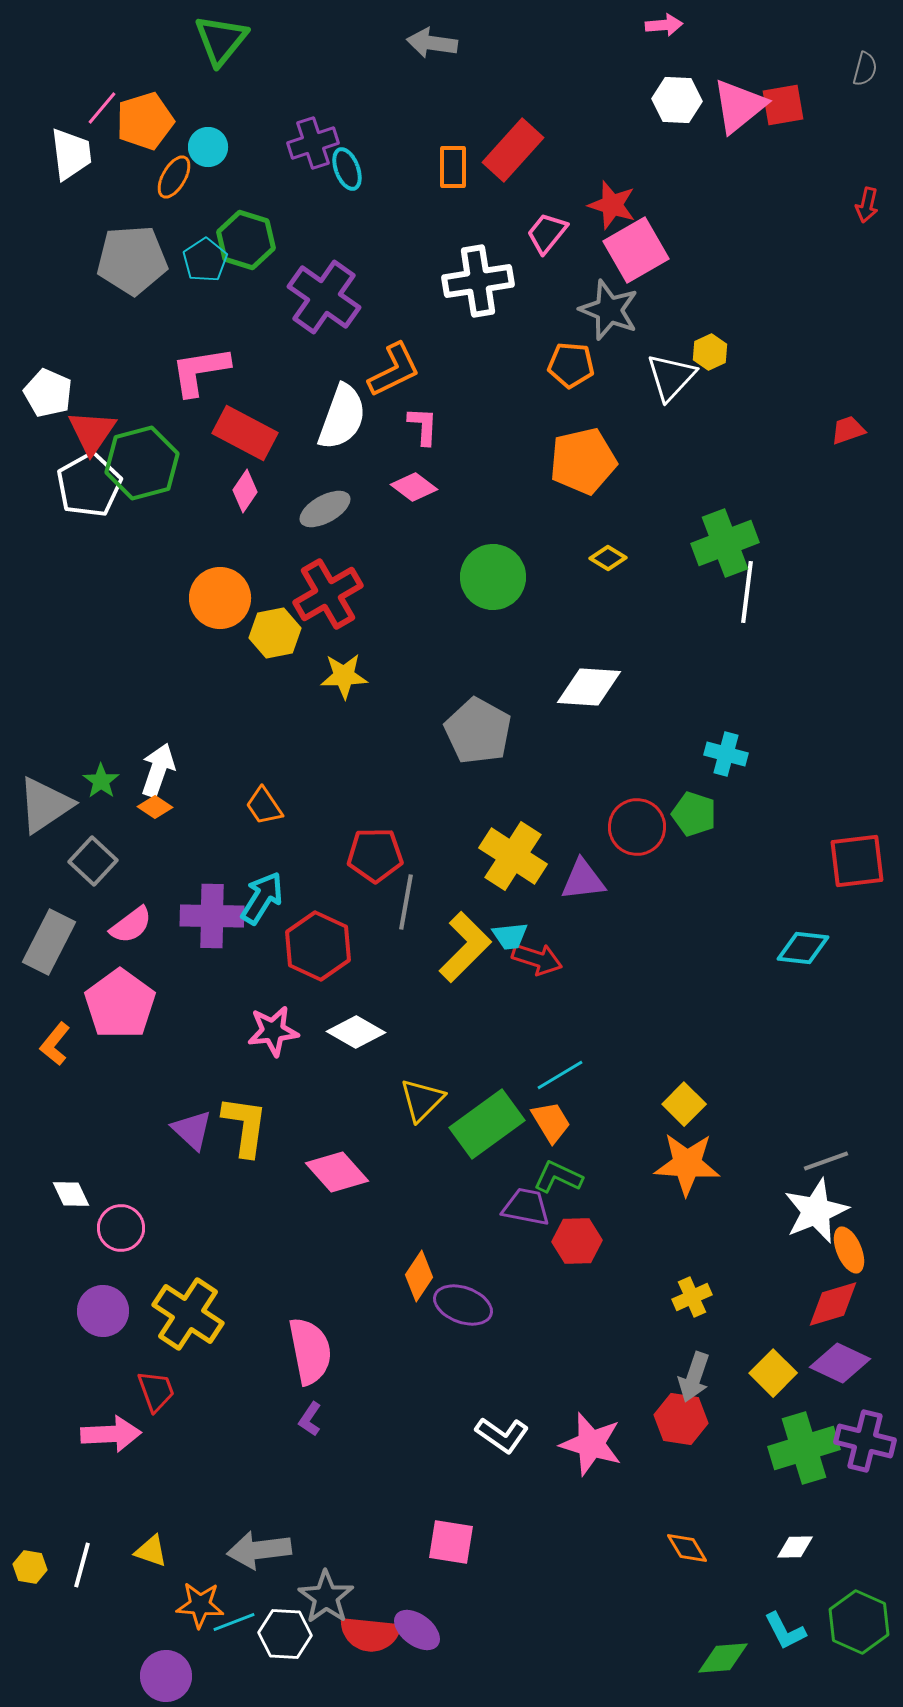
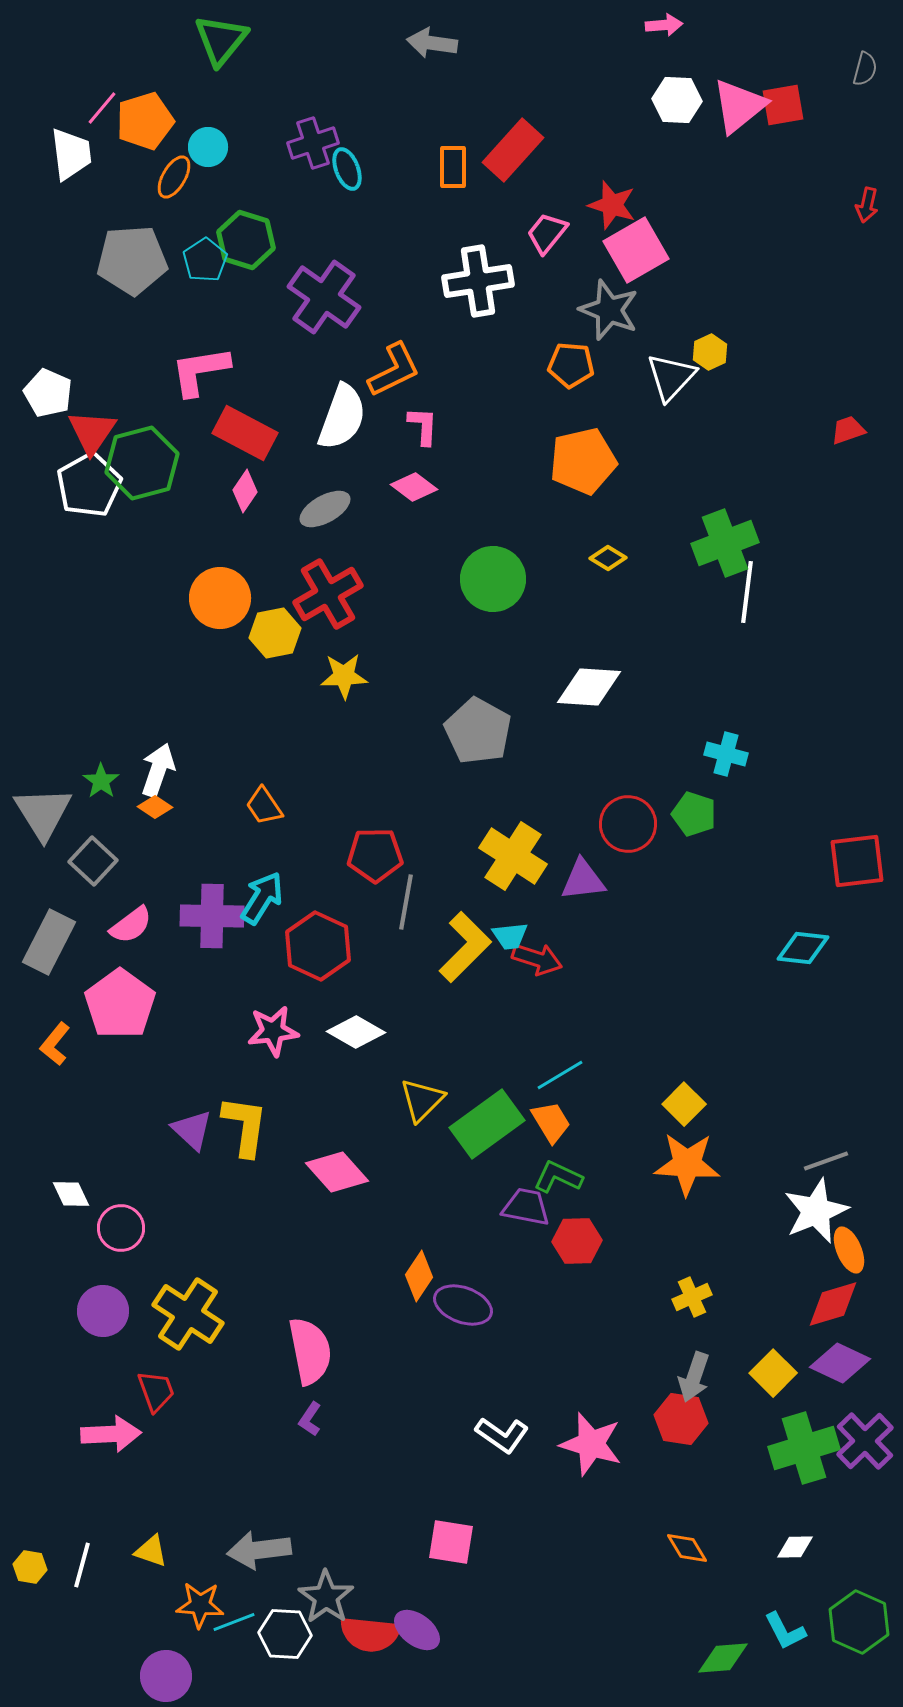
green circle at (493, 577): moved 2 px down
gray triangle at (45, 805): moved 2 px left, 8 px down; rotated 28 degrees counterclockwise
red circle at (637, 827): moved 9 px left, 3 px up
purple cross at (865, 1441): rotated 32 degrees clockwise
